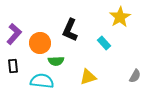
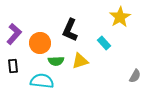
yellow triangle: moved 8 px left, 16 px up
